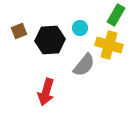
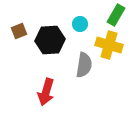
cyan circle: moved 4 px up
gray semicircle: rotated 30 degrees counterclockwise
